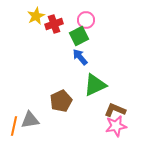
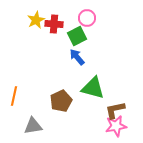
yellow star: moved 4 px down
pink circle: moved 1 px right, 2 px up
red cross: rotated 24 degrees clockwise
green square: moved 2 px left
blue arrow: moved 3 px left
green triangle: moved 2 px left, 3 px down; rotated 40 degrees clockwise
brown L-shape: rotated 35 degrees counterclockwise
gray triangle: moved 3 px right, 6 px down
orange line: moved 30 px up
